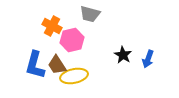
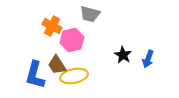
blue L-shape: moved 10 px down
